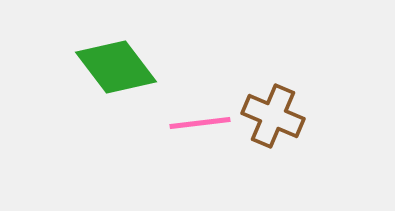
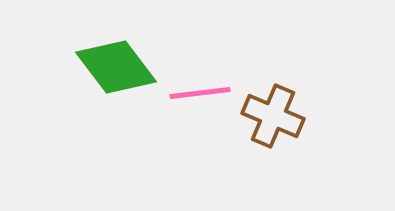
pink line: moved 30 px up
